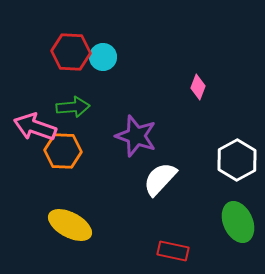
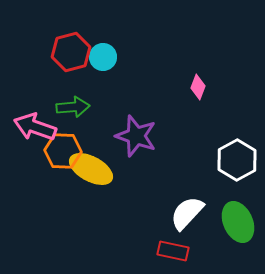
red hexagon: rotated 18 degrees counterclockwise
white semicircle: moved 27 px right, 34 px down
yellow ellipse: moved 21 px right, 56 px up
